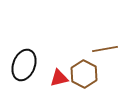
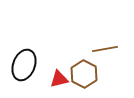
red triangle: moved 1 px down
